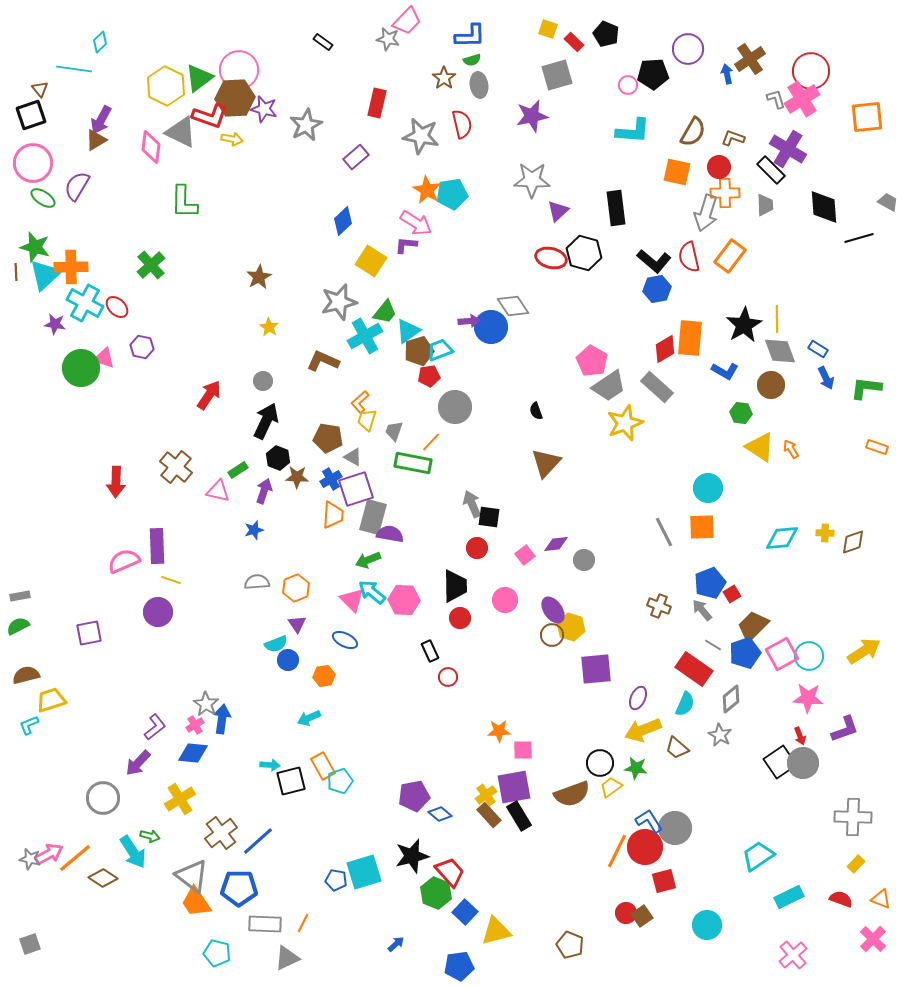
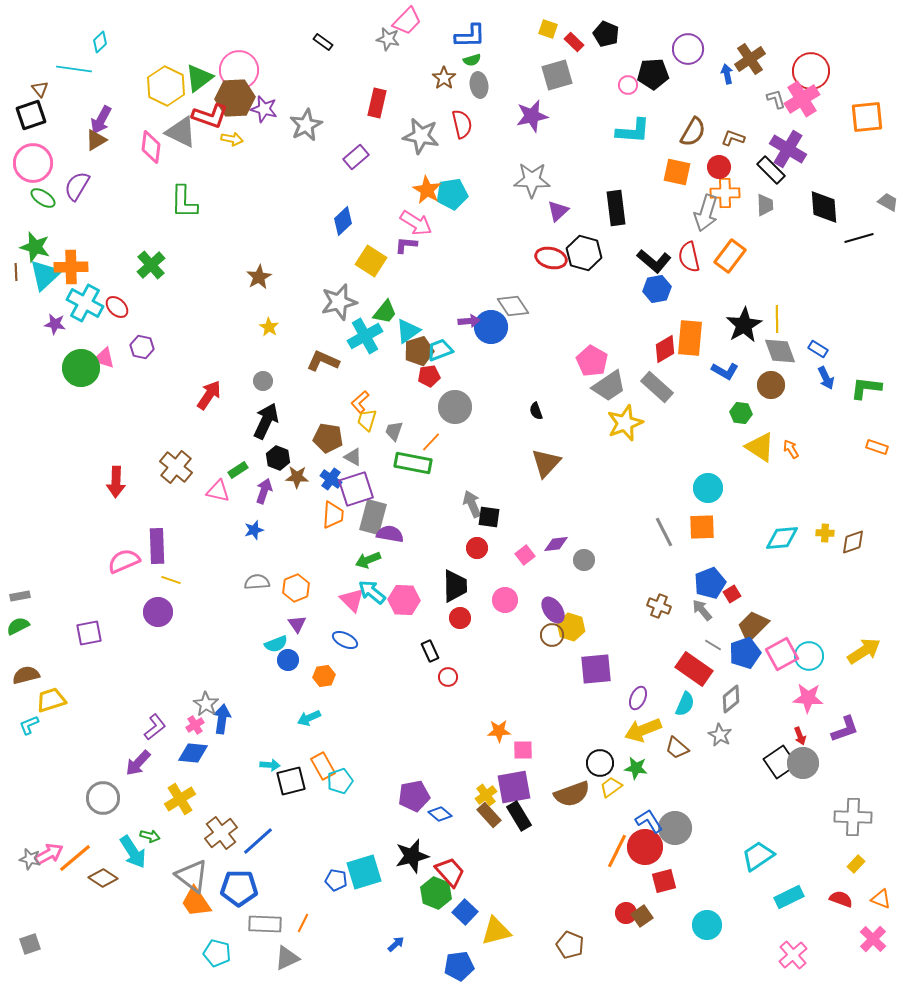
blue cross at (331, 479): rotated 25 degrees counterclockwise
